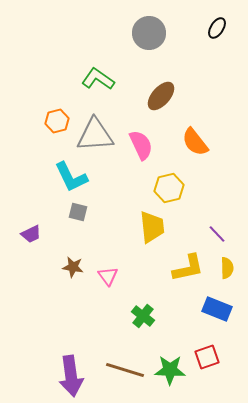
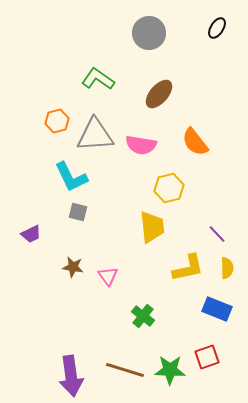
brown ellipse: moved 2 px left, 2 px up
pink semicircle: rotated 124 degrees clockwise
